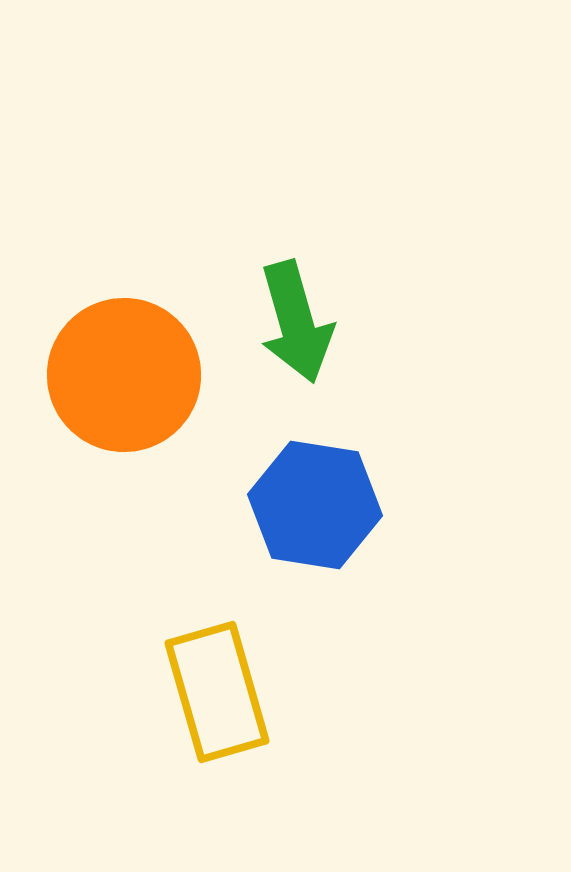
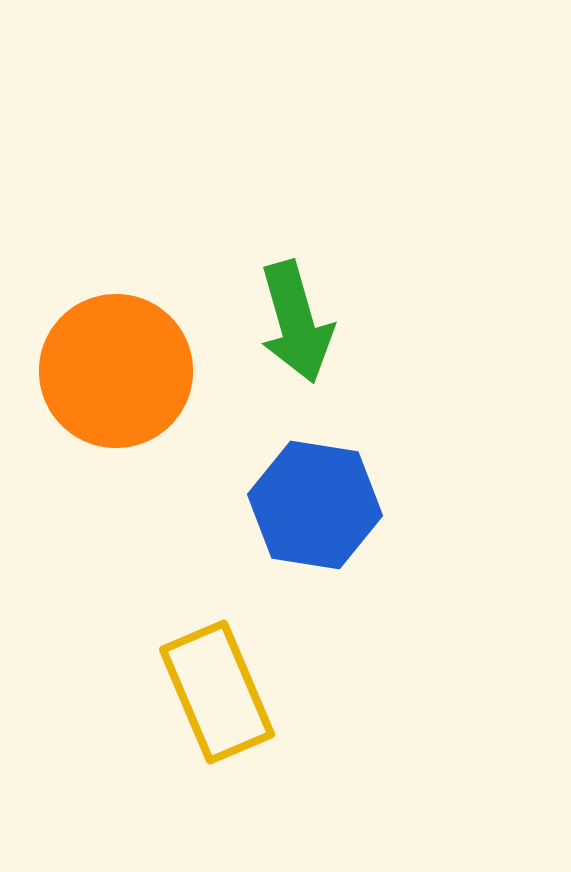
orange circle: moved 8 px left, 4 px up
yellow rectangle: rotated 7 degrees counterclockwise
